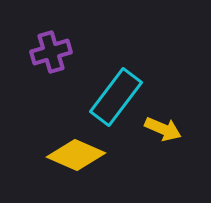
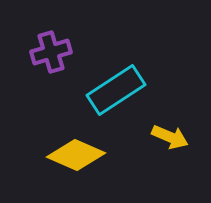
cyan rectangle: moved 7 px up; rotated 20 degrees clockwise
yellow arrow: moved 7 px right, 8 px down
